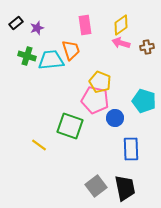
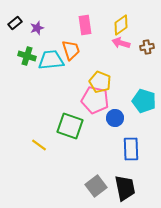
black rectangle: moved 1 px left
